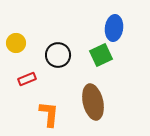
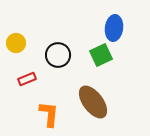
brown ellipse: rotated 24 degrees counterclockwise
